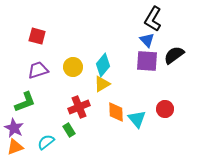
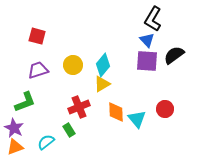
yellow circle: moved 2 px up
